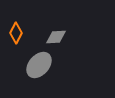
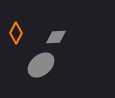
gray ellipse: moved 2 px right; rotated 8 degrees clockwise
